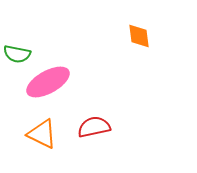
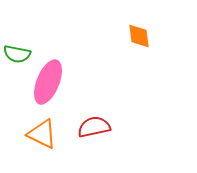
pink ellipse: rotated 39 degrees counterclockwise
